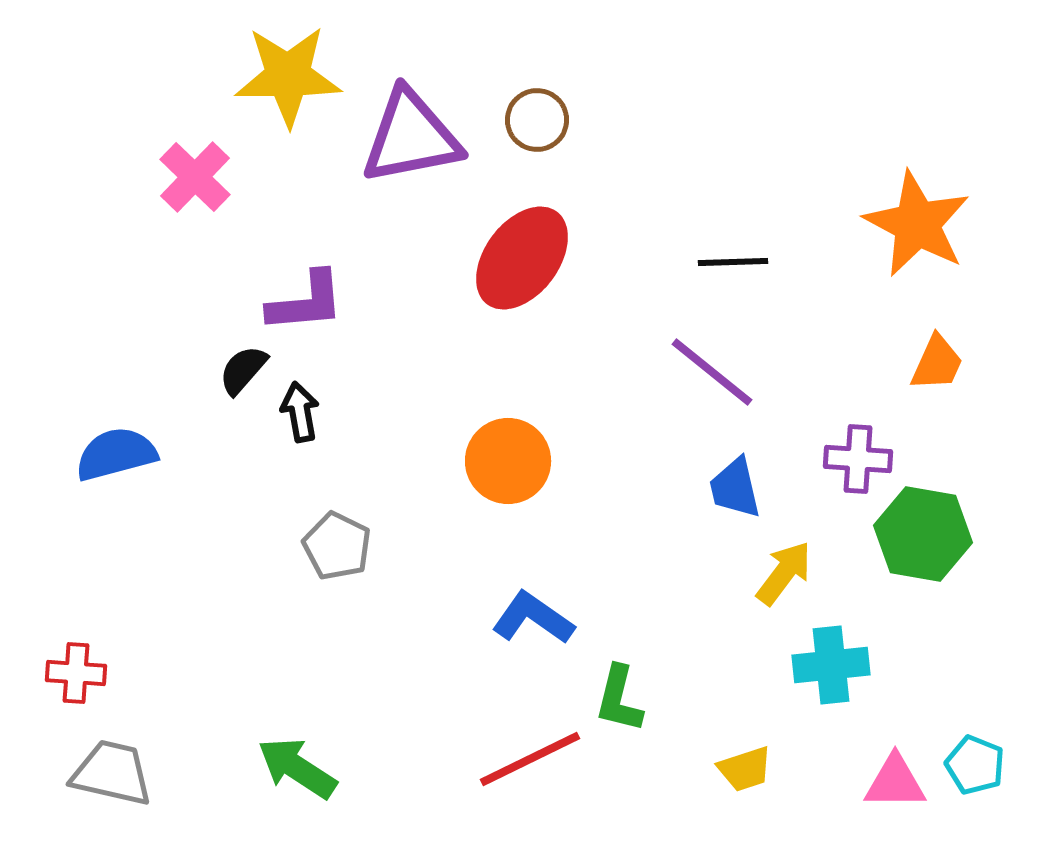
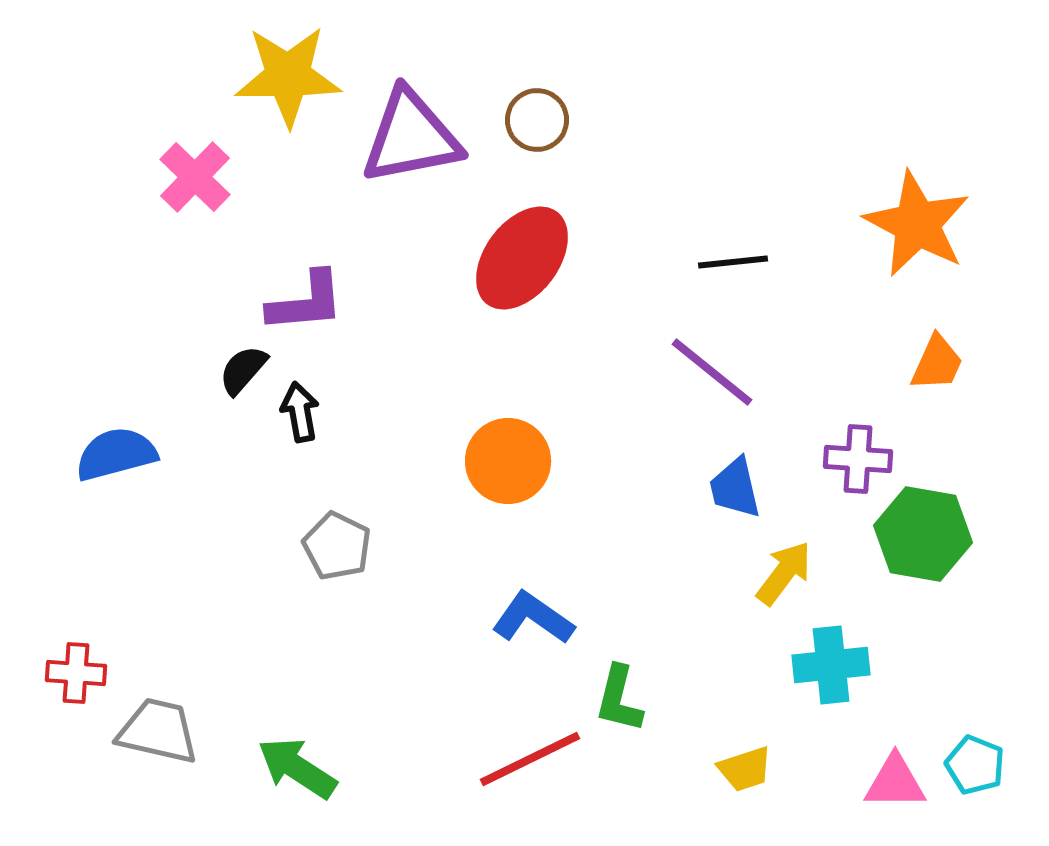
black line: rotated 4 degrees counterclockwise
gray trapezoid: moved 46 px right, 42 px up
